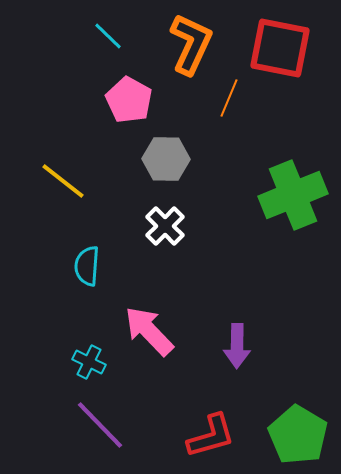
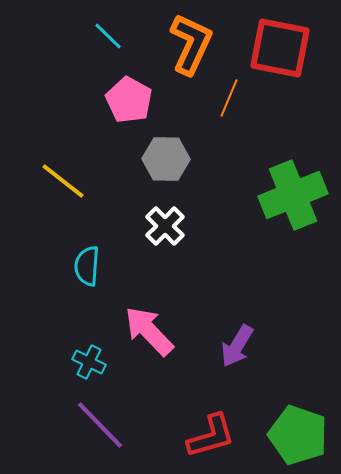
purple arrow: rotated 30 degrees clockwise
green pentagon: rotated 12 degrees counterclockwise
